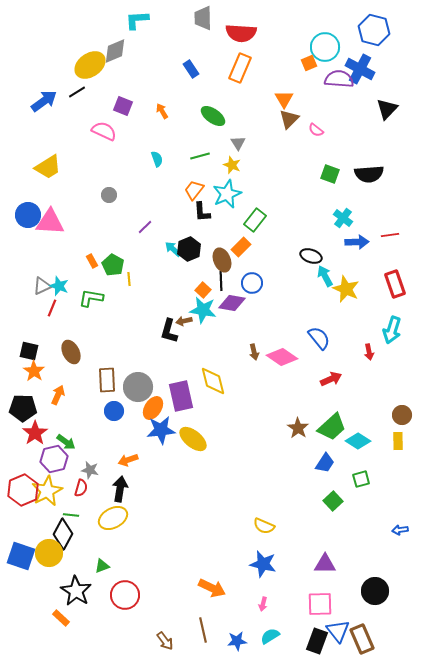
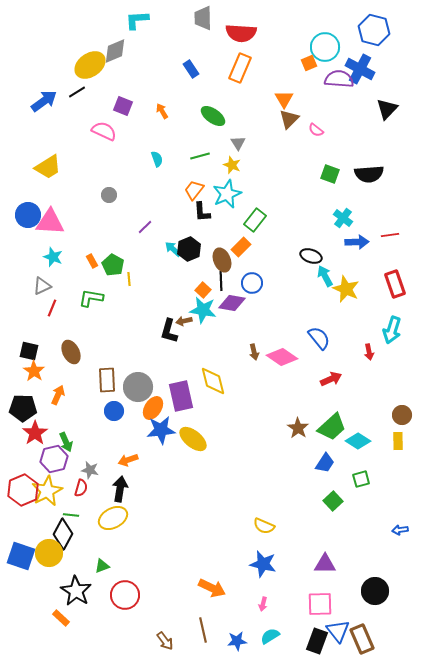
cyan star at (59, 286): moved 6 px left, 29 px up
green arrow at (66, 442): rotated 30 degrees clockwise
